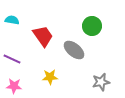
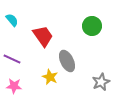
cyan semicircle: rotated 40 degrees clockwise
gray ellipse: moved 7 px left, 11 px down; rotated 25 degrees clockwise
yellow star: rotated 28 degrees clockwise
gray star: rotated 12 degrees counterclockwise
